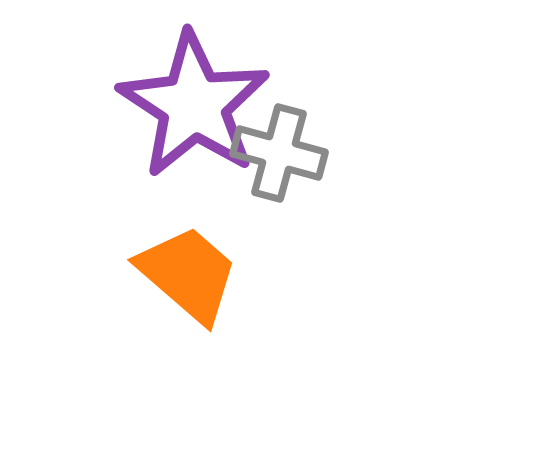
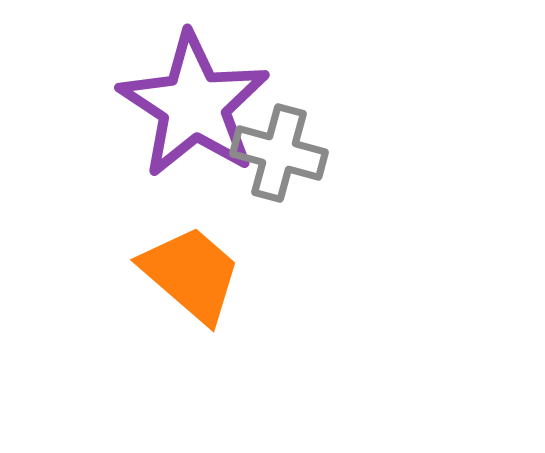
orange trapezoid: moved 3 px right
